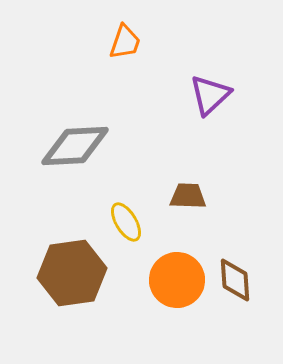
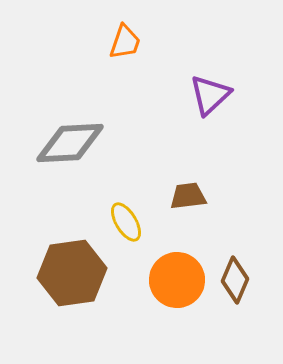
gray diamond: moved 5 px left, 3 px up
brown trapezoid: rotated 9 degrees counterclockwise
brown diamond: rotated 27 degrees clockwise
